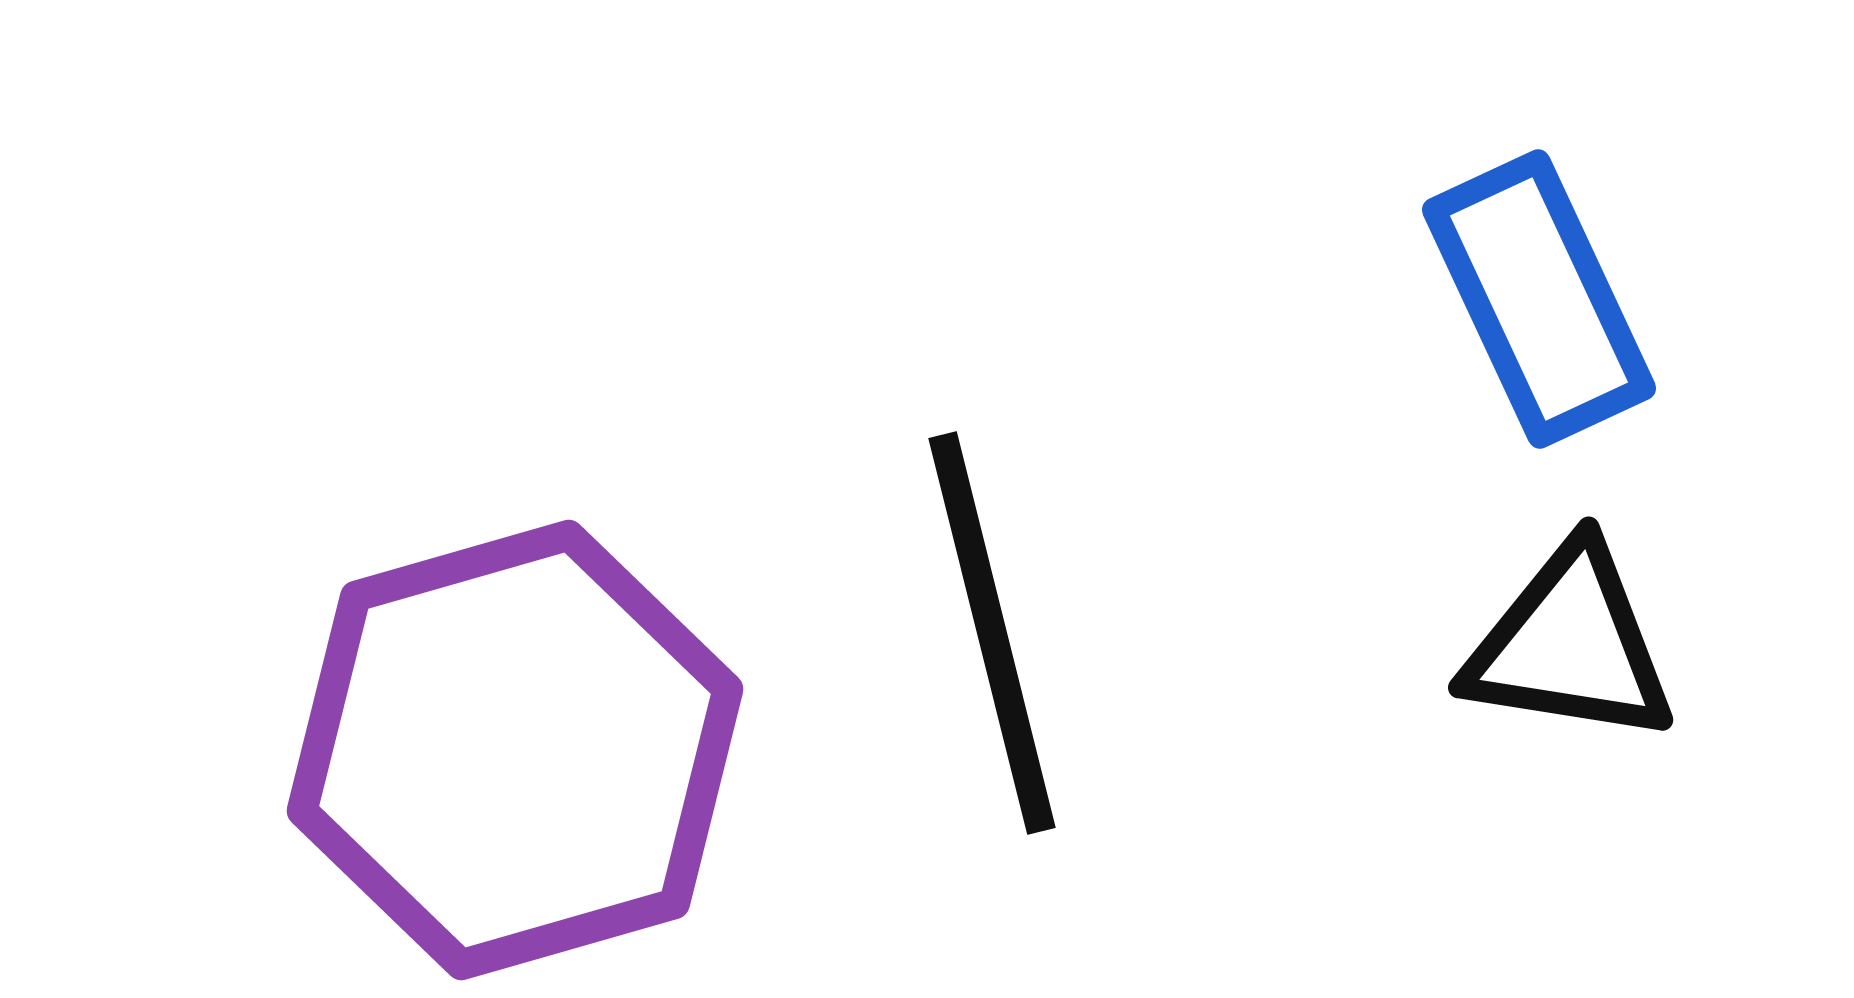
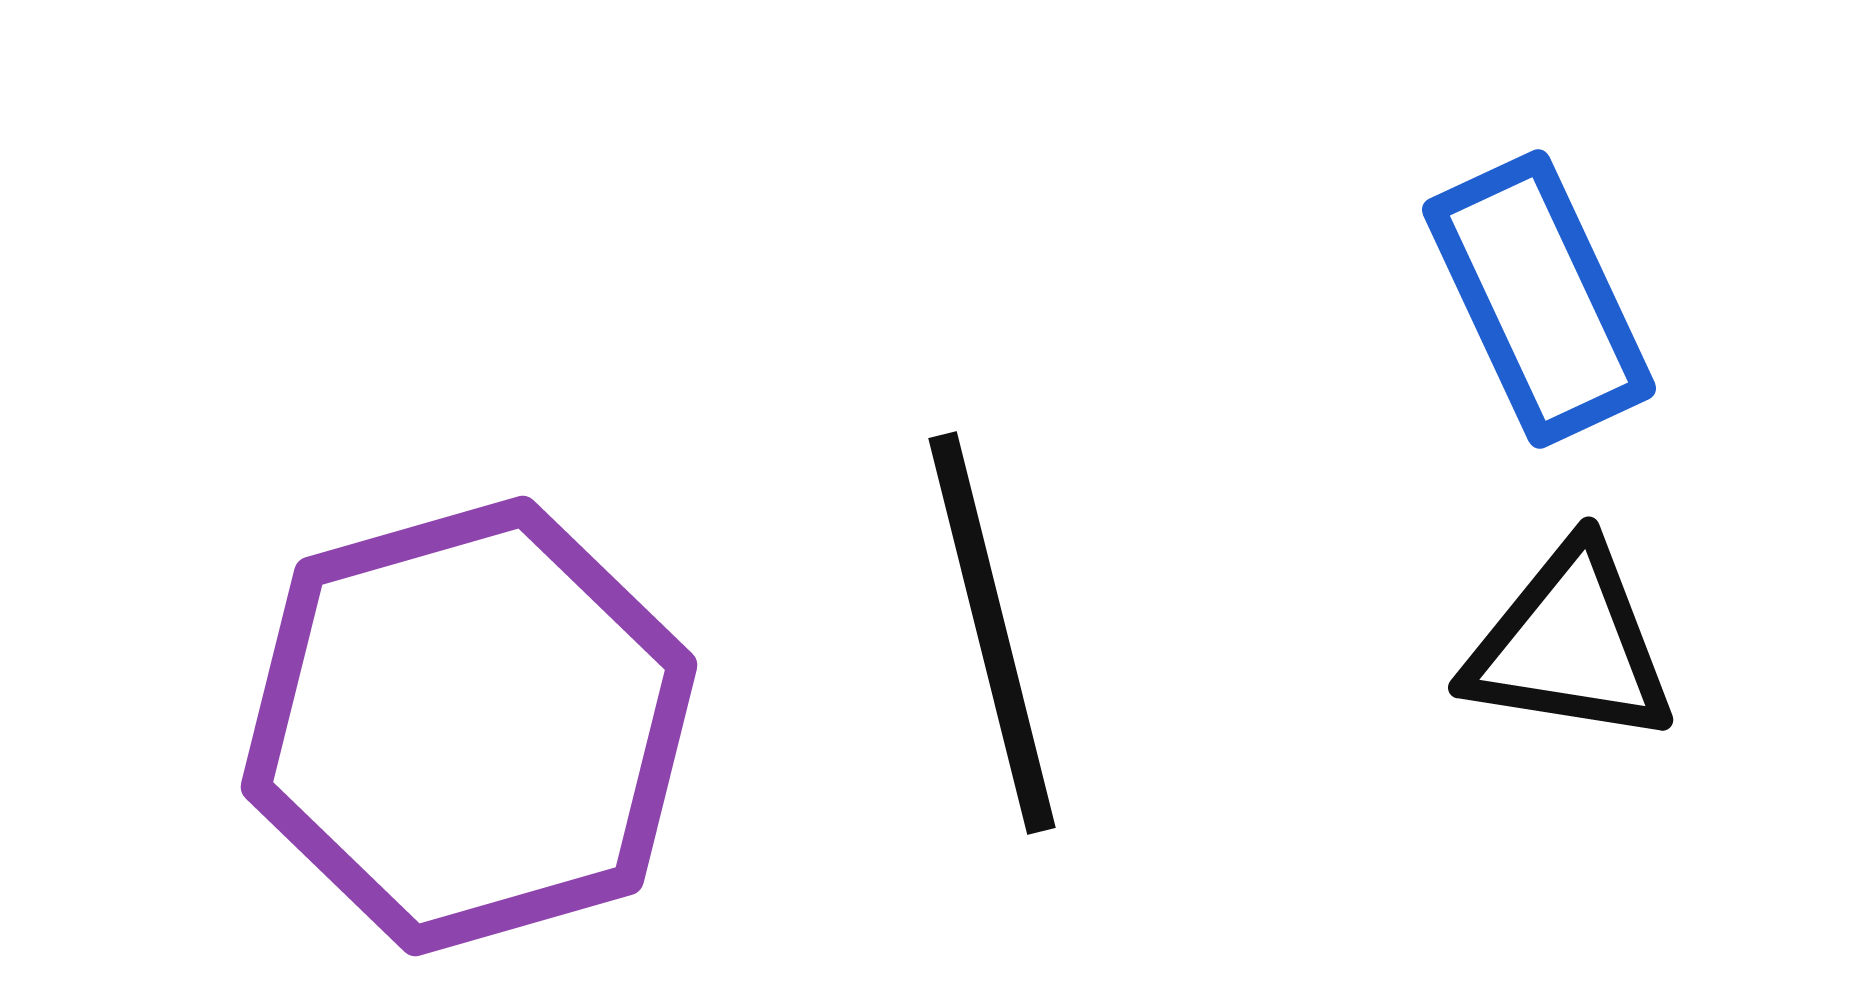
purple hexagon: moved 46 px left, 24 px up
